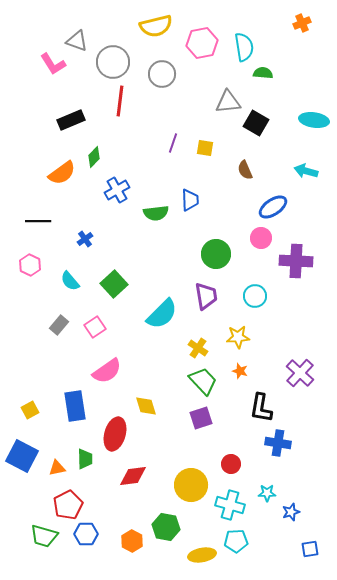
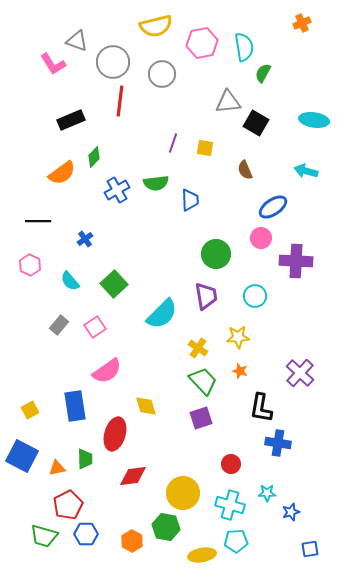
green semicircle at (263, 73): rotated 66 degrees counterclockwise
green semicircle at (156, 213): moved 30 px up
yellow circle at (191, 485): moved 8 px left, 8 px down
